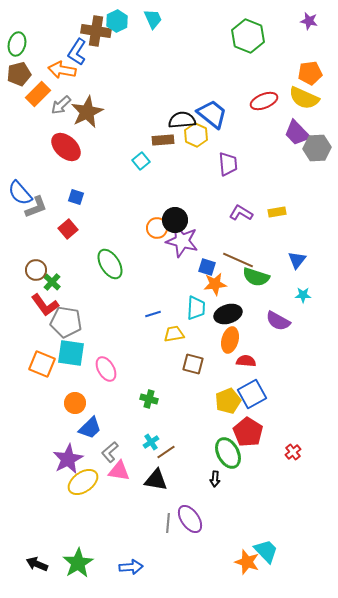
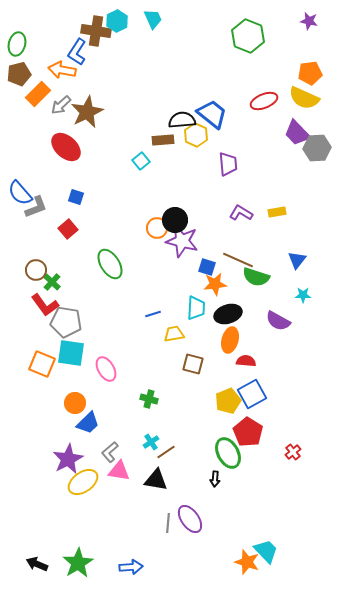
blue trapezoid at (90, 428): moved 2 px left, 5 px up
